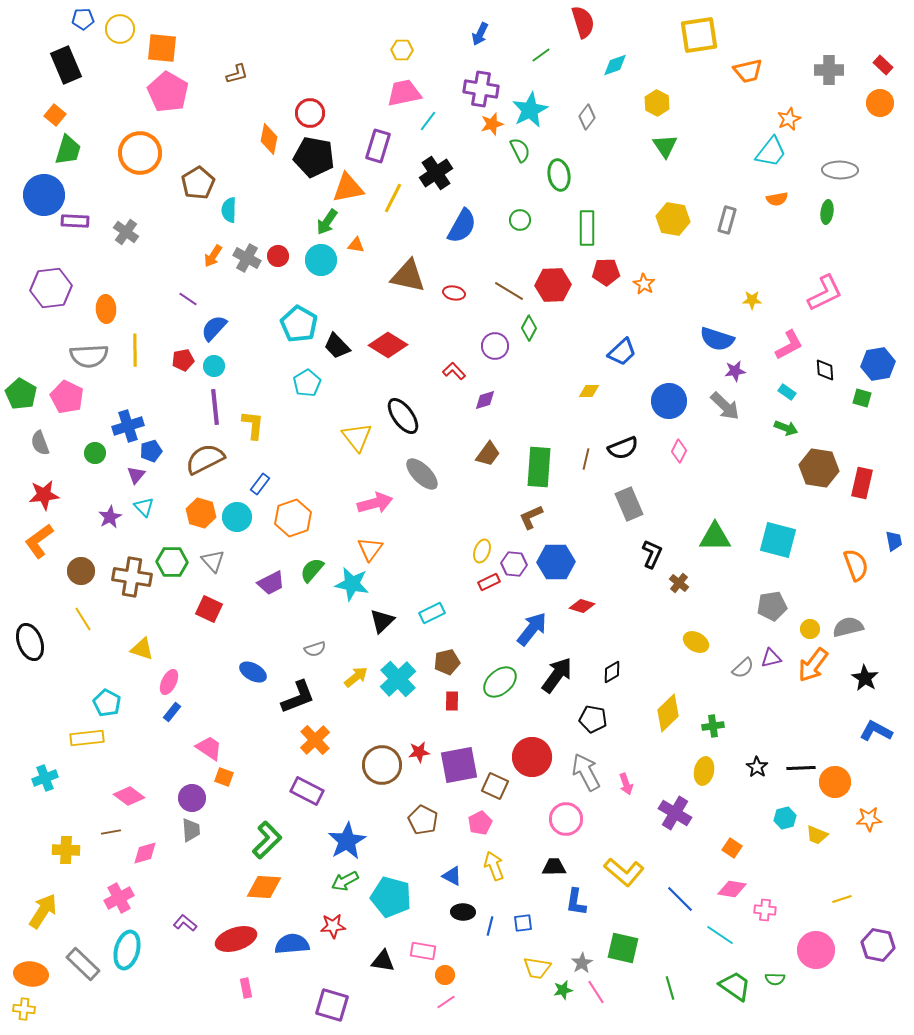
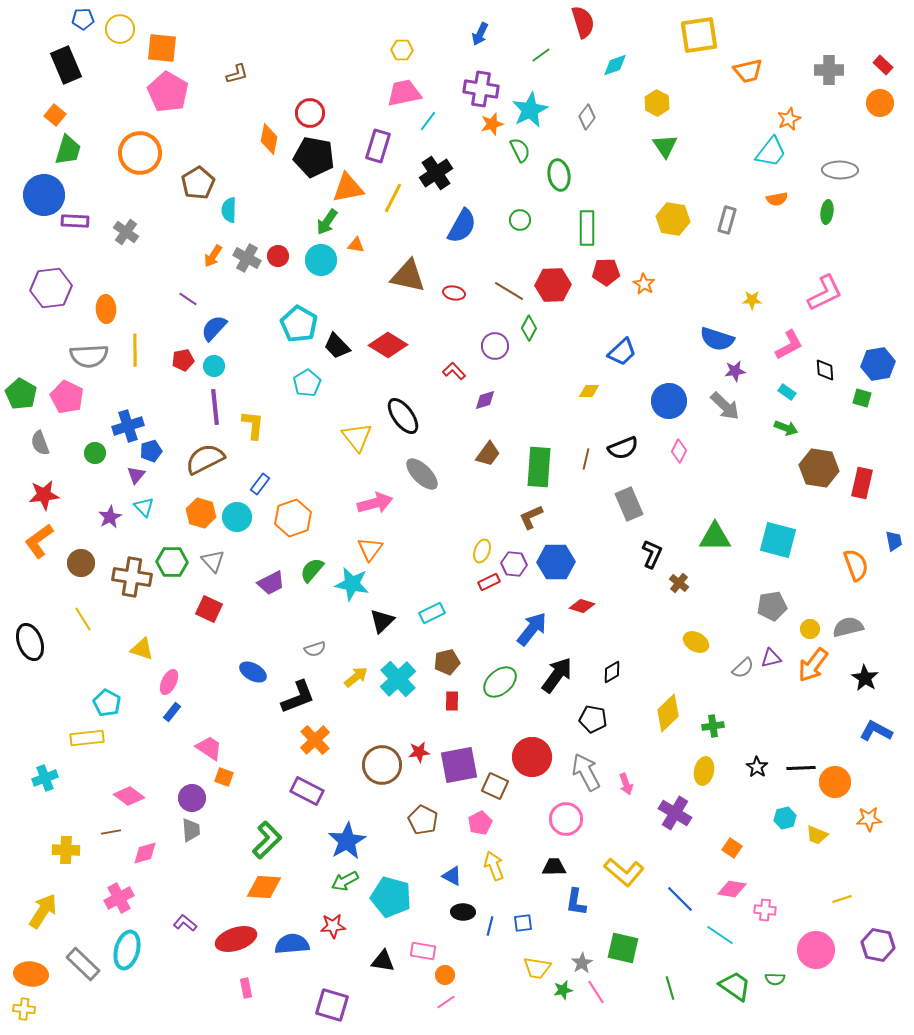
brown circle at (81, 571): moved 8 px up
